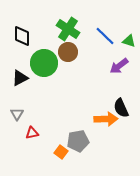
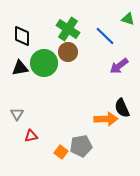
green triangle: moved 1 px left, 22 px up
black triangle: moved 10 px up; rotated 18 degrees clockwise
black semicircle: moved 1 px right
red triangle: moved 1 px left, 3 px down
gray pentagon: moved 3 px right, 5 px down
